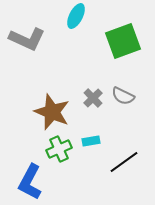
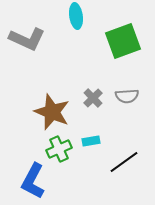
cyan ellipse: rotated 35 degrees counterclockwise
gray semicircle: moved 4 px right; rotated 30 degrees counterclockwise
blue L-shape: moved 3 px right, 1 px up
